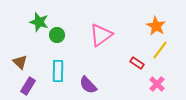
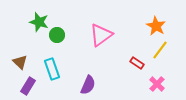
cyan rectangle: moved 6 px left, 2 px up; rotated 20 degrees counterclockwise
purple semicircle: rotated 114 degrees counterclockwise
